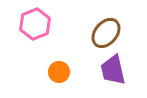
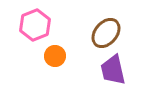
pink hexagon: moved 1 px down
orange circle: moved 4 px left, 16 px up
